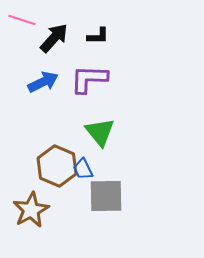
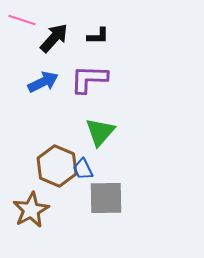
green triangle: rotated 20 degrees clockwise
gray square: moved 2 px down
